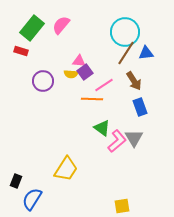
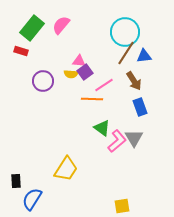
blue triangle: moved 2 px left, 3 px down
black rectangle: rotated 24 degrees counterclockwise
